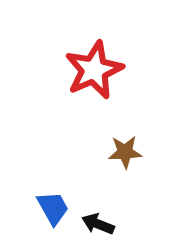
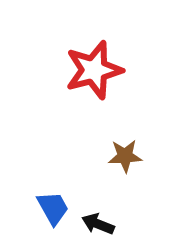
red star: rotated 8 degrees clockwise
brown star: moved 4 px down
